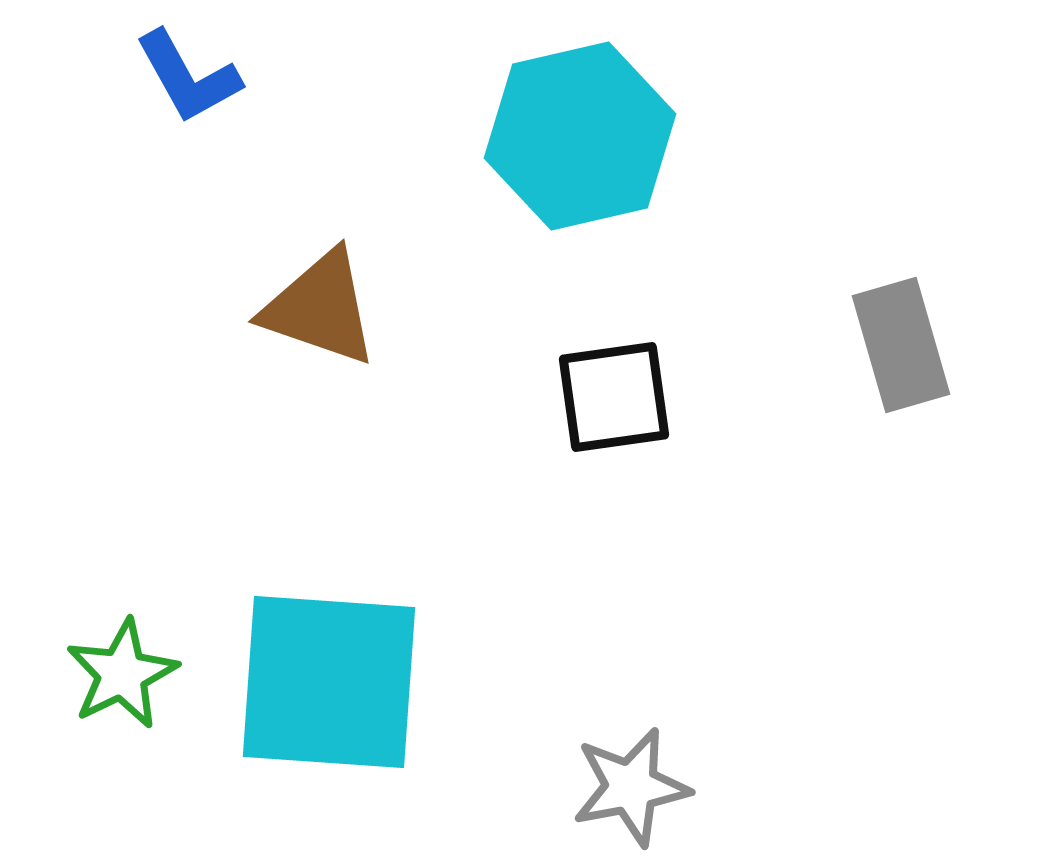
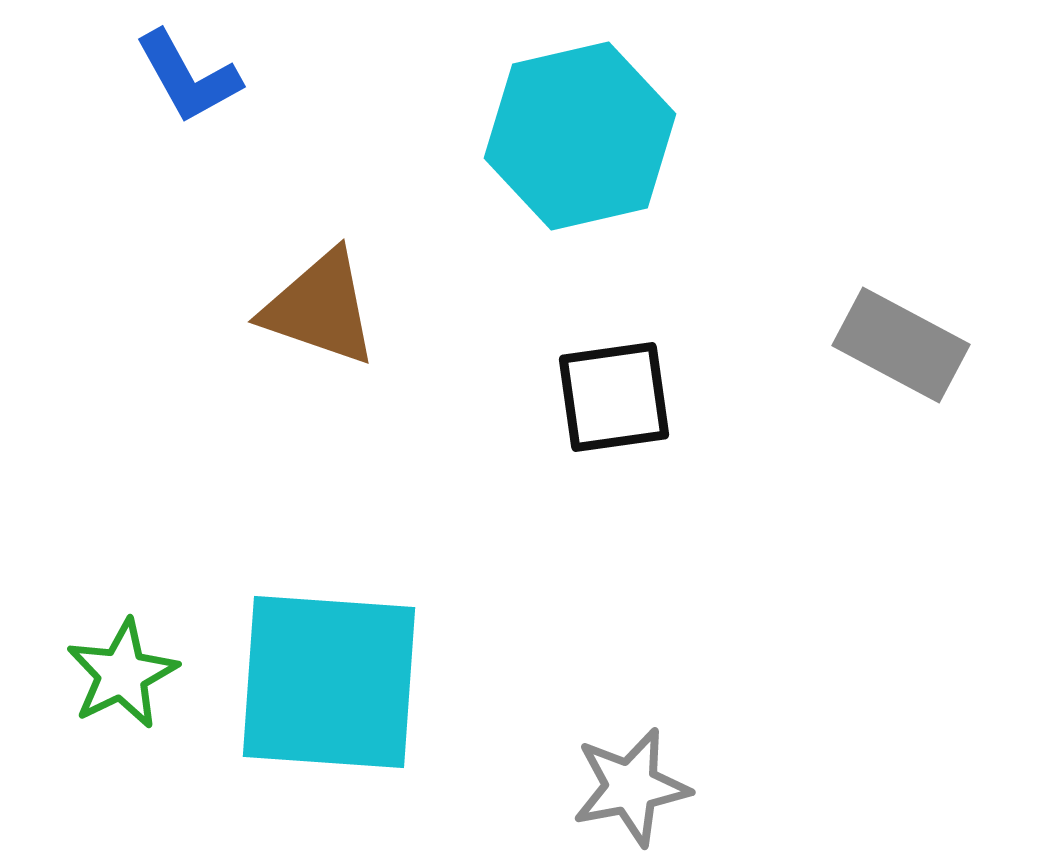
gray rectangle: rotated 46 degrees counterclockwise
